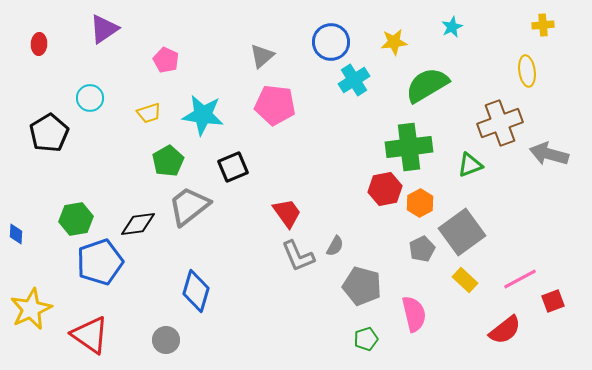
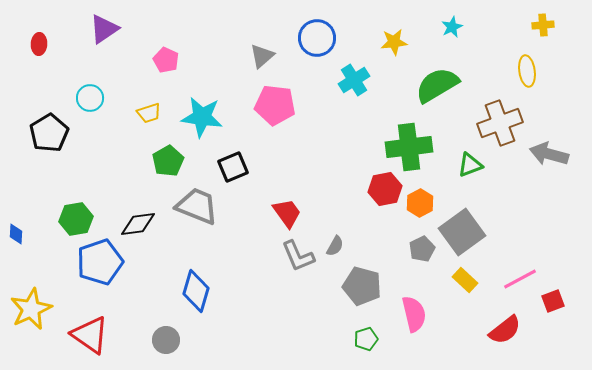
blue circle at (331, 42): moved 14 px left, 4 px up
green semicircle at (427, 85): moved 10 px right
cyan star at (203, 115): moved 1 px left, 2 px down
gray trapezoid at (189, 206): moved 8 px right; rotated 60 degrees clockwise
